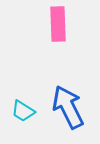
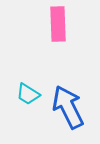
cyan trapezoid: moved 5 px right, 17 px up
